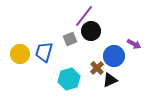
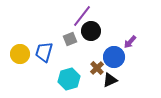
purple line: moved 2 px left
purple arrow: moved 4 px left, 2 px up; rotated 104 degrees clockwise
blue circle: moved 1 px down
